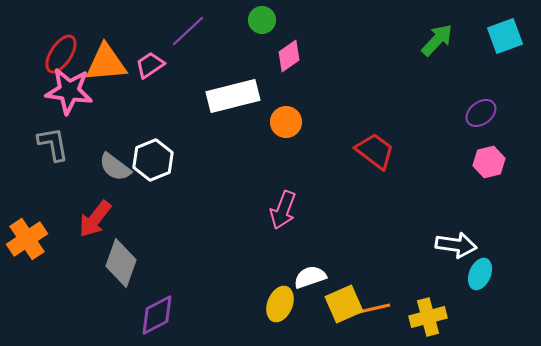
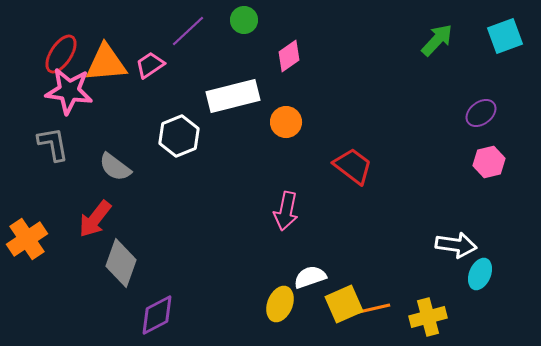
green circle: moved 18 px left
red trapezoid: moved 22 px left, 15 px down
white hexagon: moved 26 px right, 24 px up
pink arrow: moved 3 px right, 1 px down; rotated 9 degrees counterclockwise
